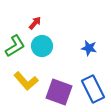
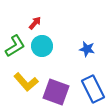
blue star: moved 2 px left, 1 px down
yellow L-shape: moved 1 px down
purple square: moved 3 px left
